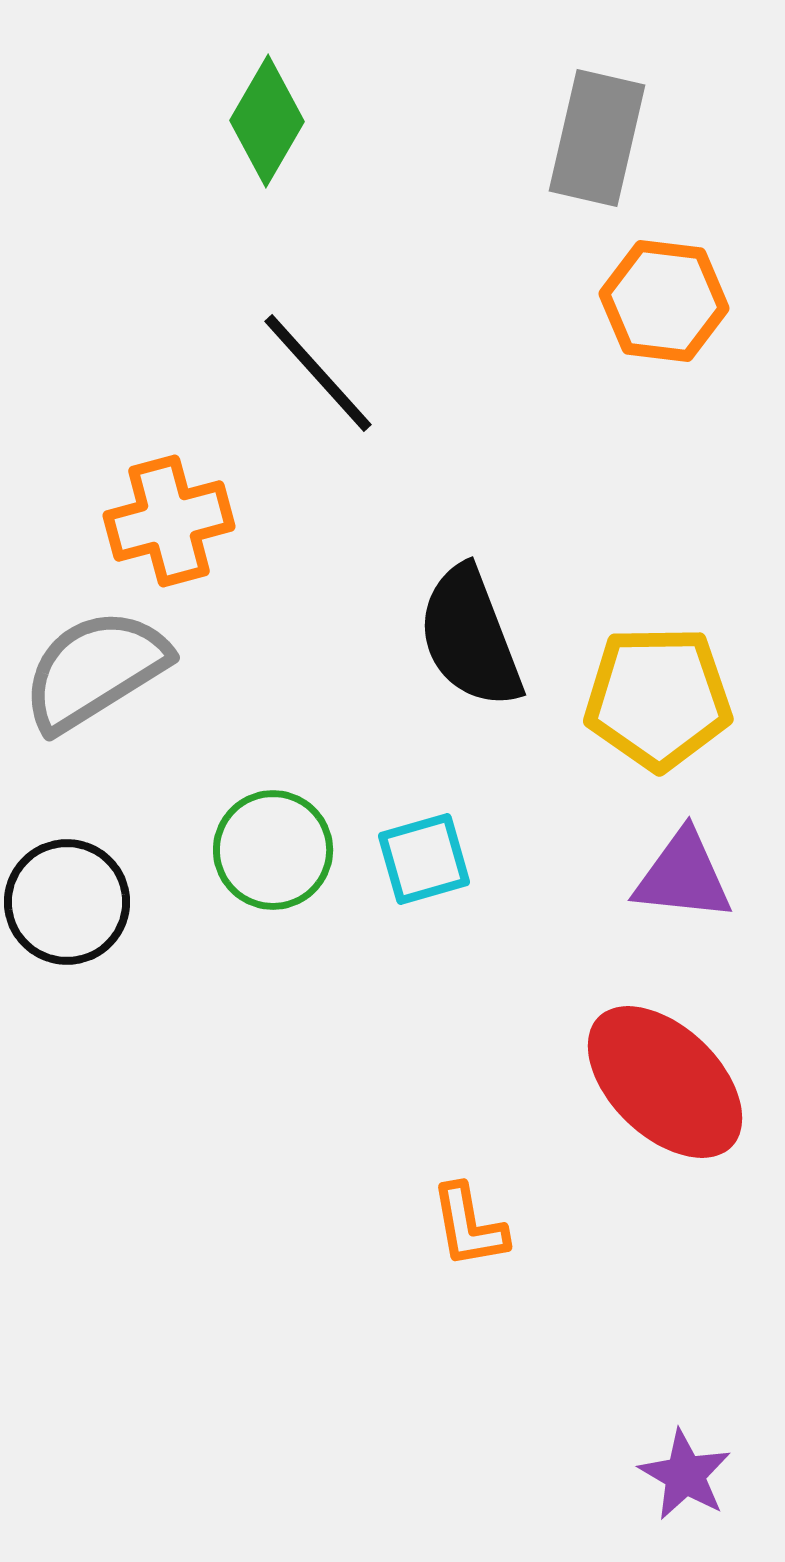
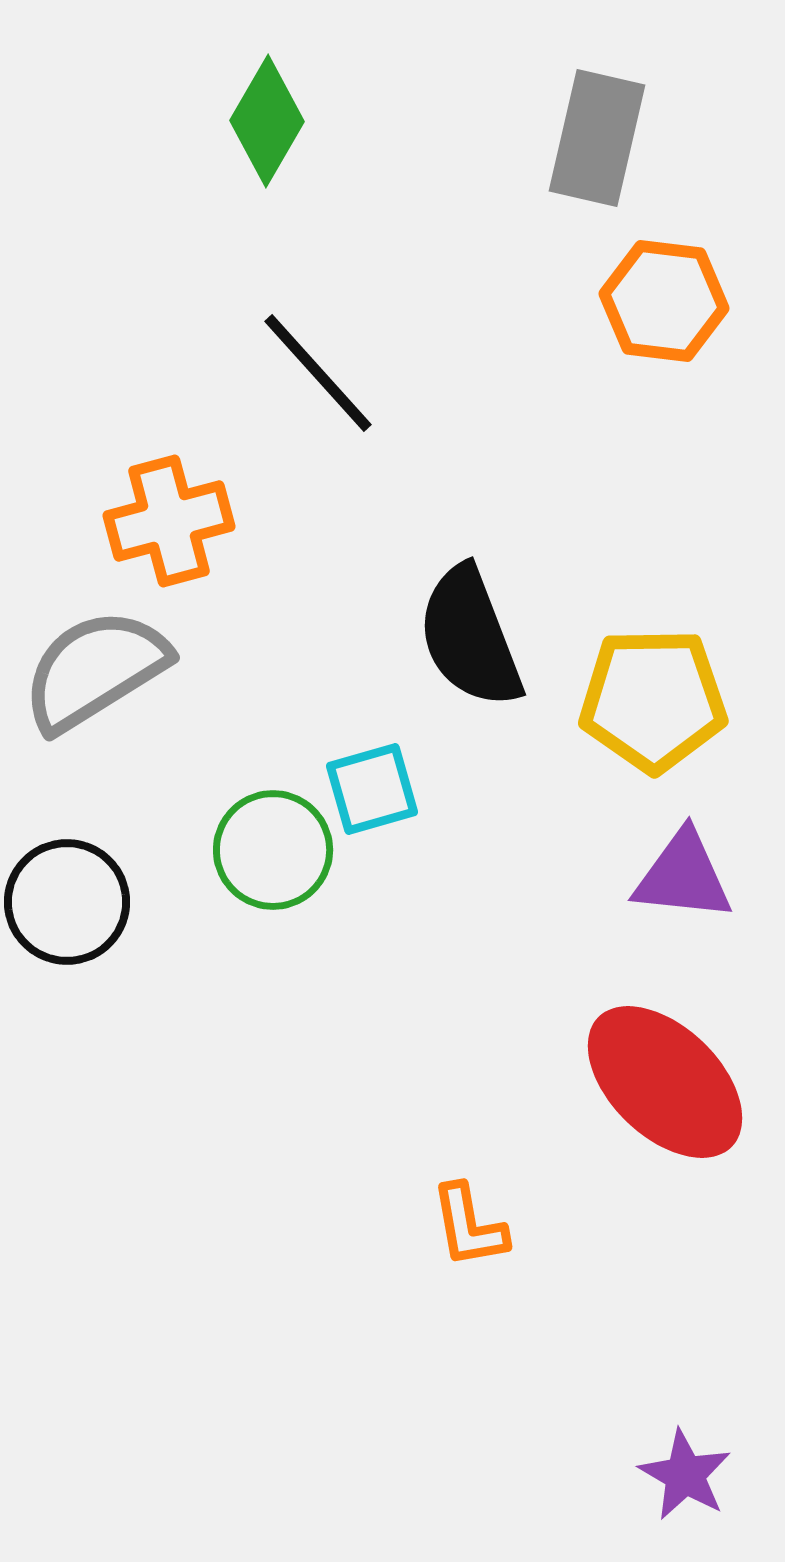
yellow pentagon: moved 5 px left, 2 px down
cyan square: moved 52 px left, 70 px up
